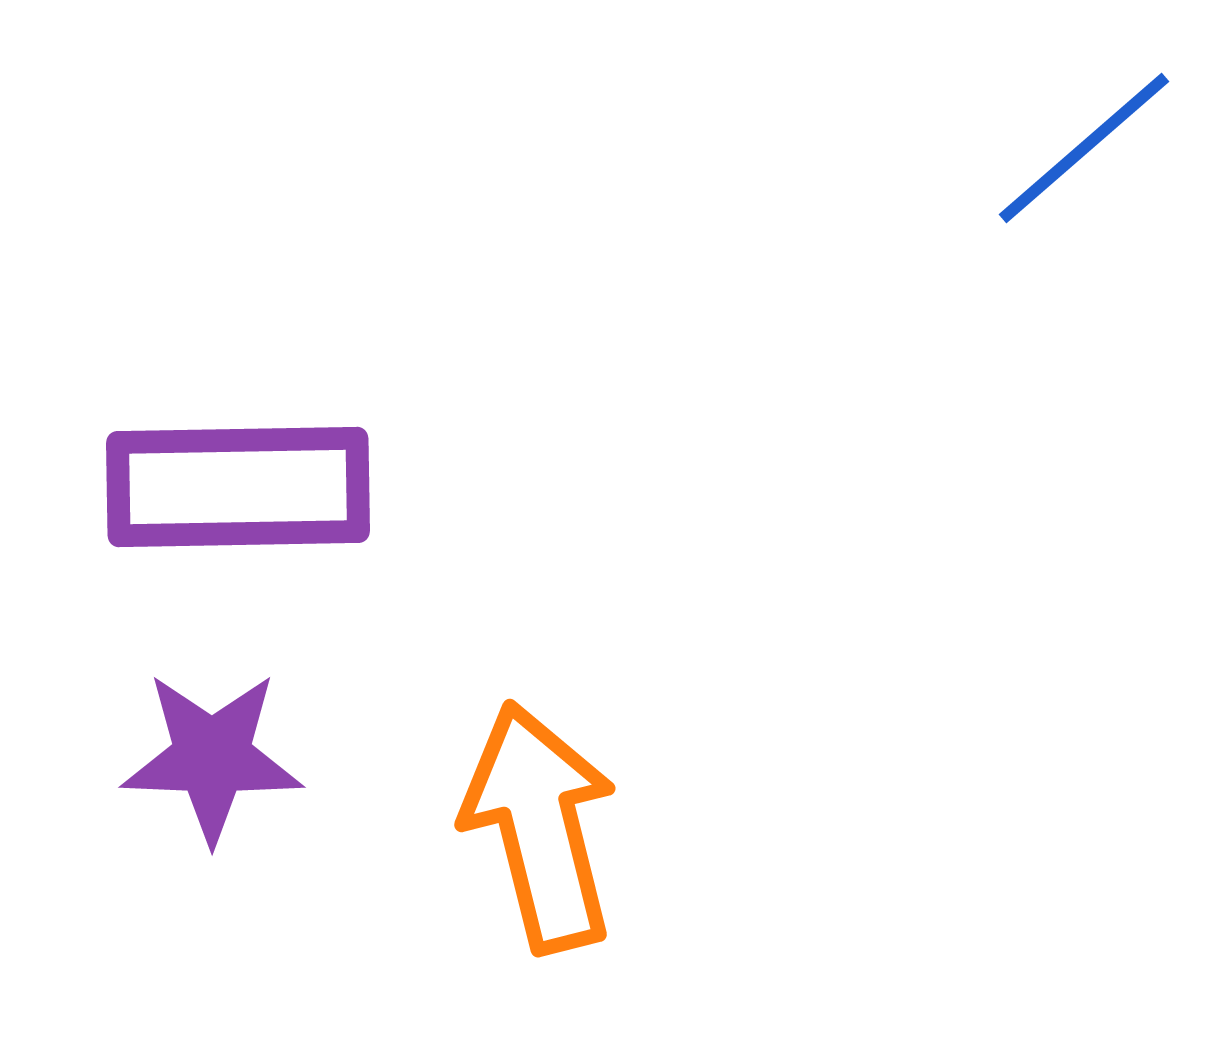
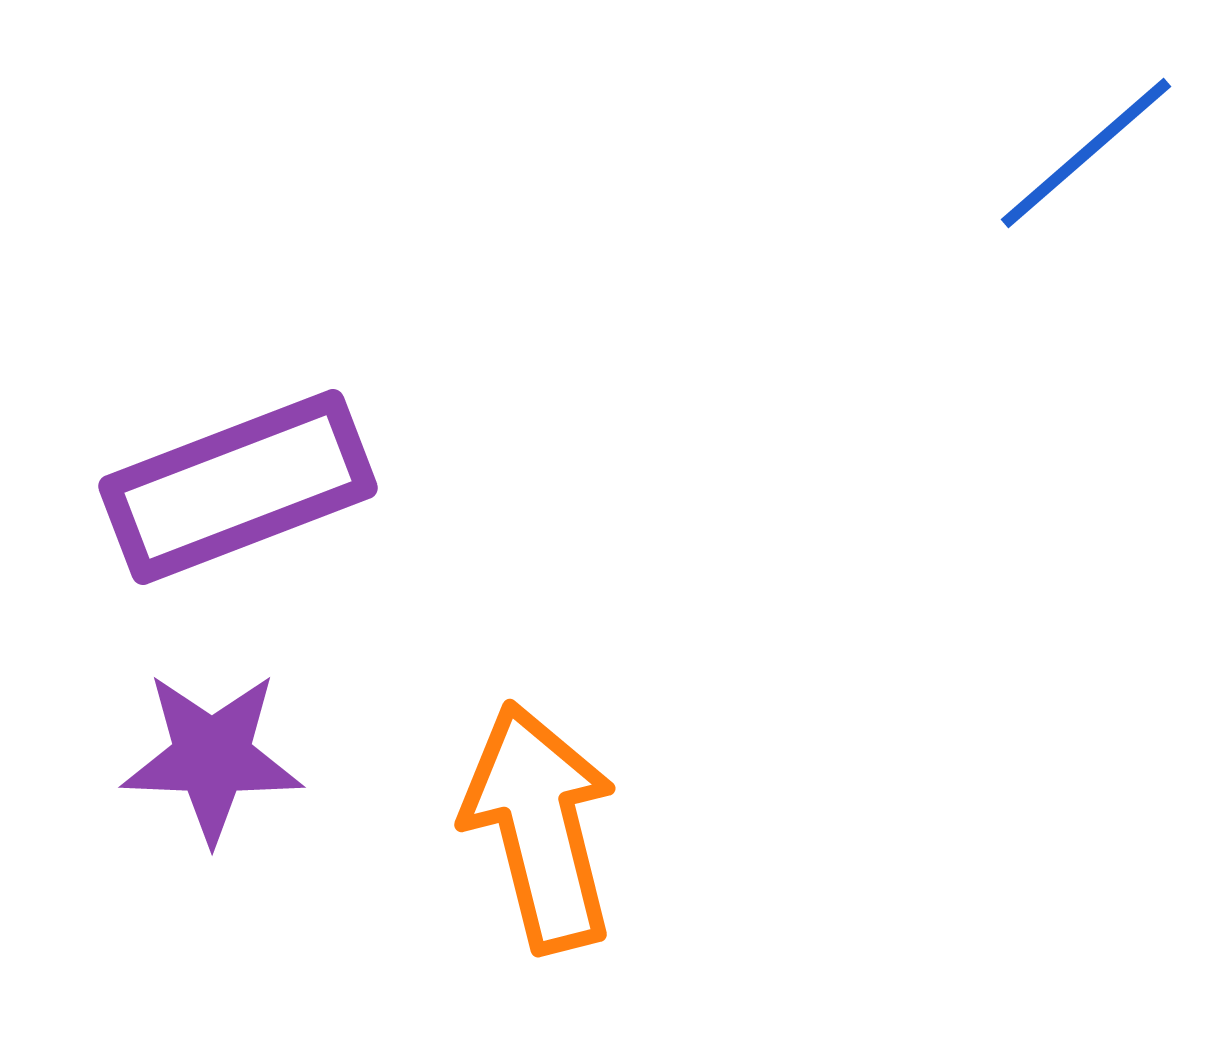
blue line: moved 2 px right, 5 px down
purple rectangle: rotated 20 degrees counterclockwise
